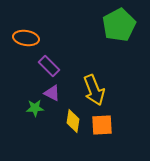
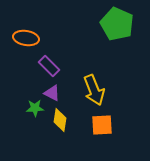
green pentagon: moved 2 px left, 1 px up; rotated 20 degrees counterclockwise
yellow diamond: moved 13 px left, 1 px up
